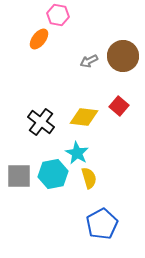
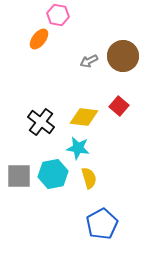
cyan star: moved 1 px right, 5 px up; rotated 20 degrees counterclockwise
